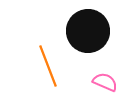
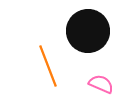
pink semicircle: moved 4 px left, 2 px down
